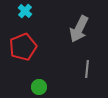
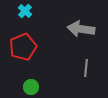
gray arrow: moved 2 px right; rotated 72 degrees clockwise
gray line: moved 1 px left, 1 px up
green circle: moved 8 px left
